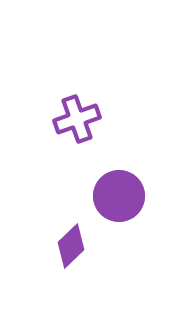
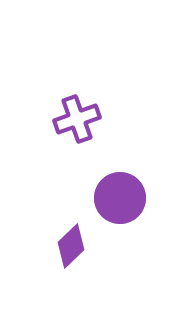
purple circle: moved 1 px right, 2 px down
